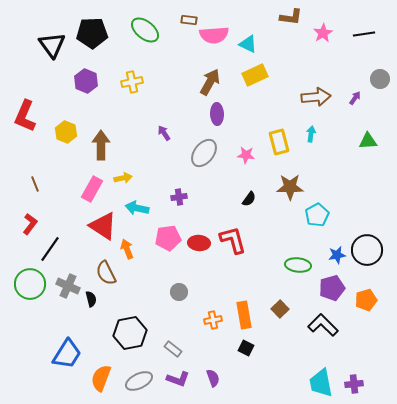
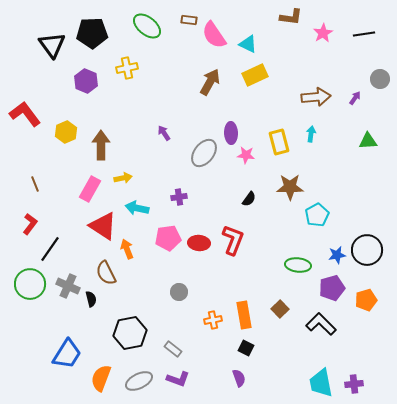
green ellipse at (145, 30): moved 2 px right, 4 px up
pink semicircle at (214, 35): rotated 60 degrees clockwise
yellow cross at (132, 82): moved 5 px left, 14 px up
purple ellipse at (217, 114): moved 14 px right, 19 px down
red L-shape at (25, 116): moved 2 px up; rotated 120 degrees clockwise
yellow hexagon at (66, 132): rotated 15 degrees clockwise
pink rectangle at (92, 189): moved 2 px left
red L-shape at (233, 240): rotated 36 degrees clockwise
black L-shape at (323, 325): moved 2 px left, 1 px up
purple semicircle at (213, 378): moved 26 px right
